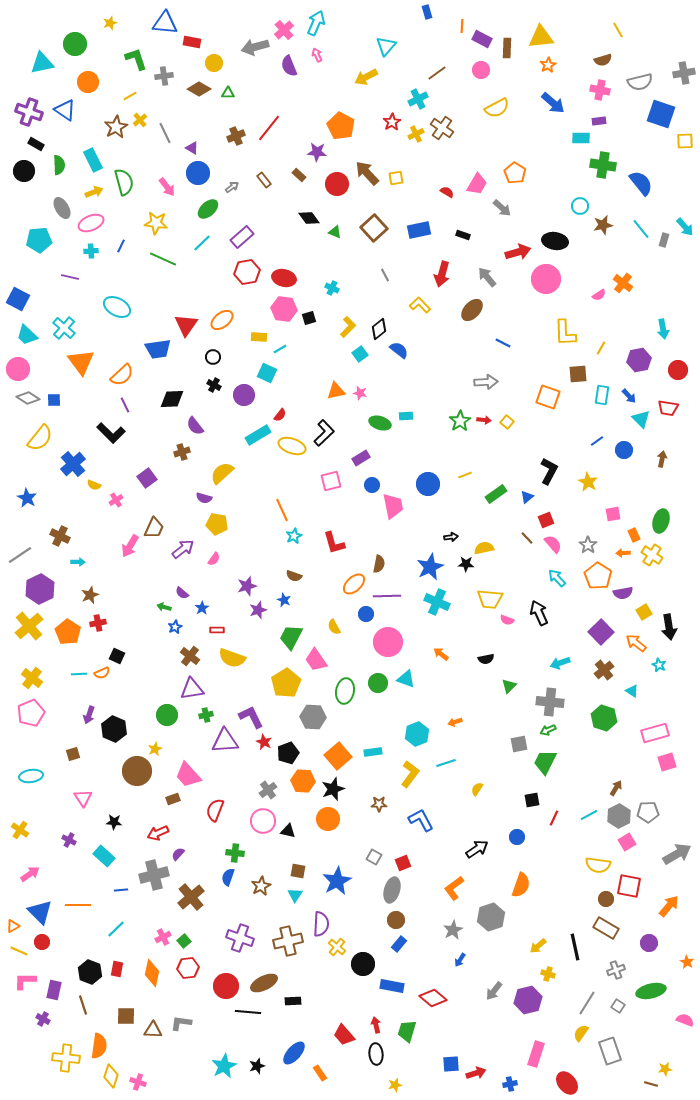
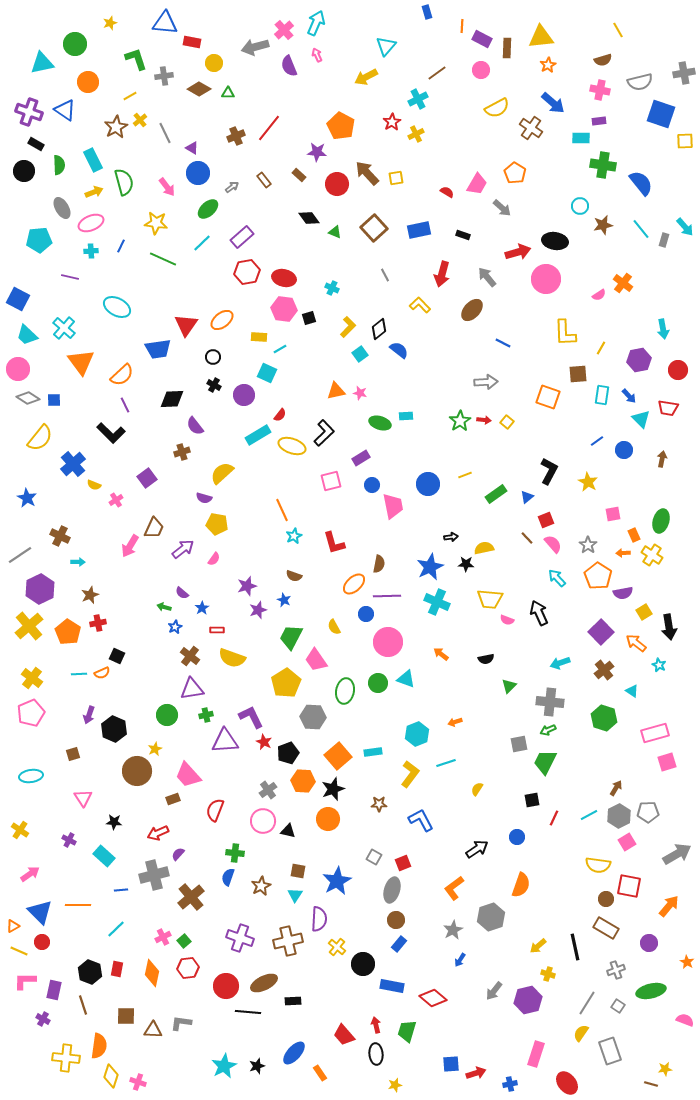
brown cross at (442, 128): moved 89 px right
purple semicircle at (321, 924): moved 2 px left, 5 px up
